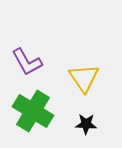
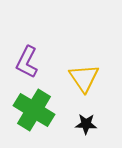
purple L-shape: rotated 56 degrees clockwise
green cross: moved 1 px right, 1 px up
